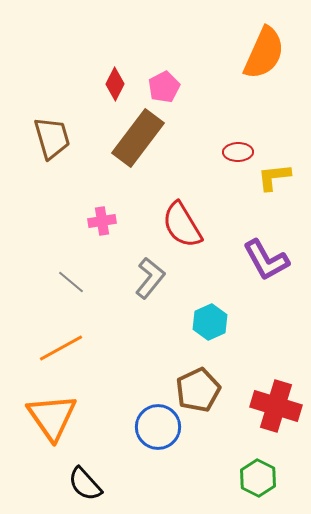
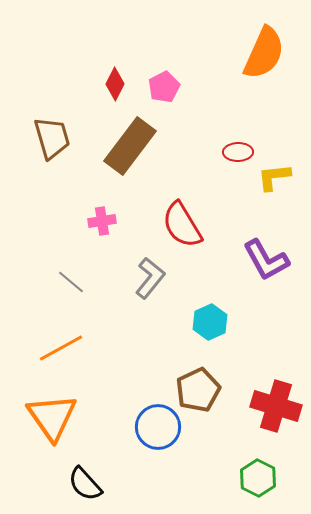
brown rectangle: moved 8 px left, 8 px down
